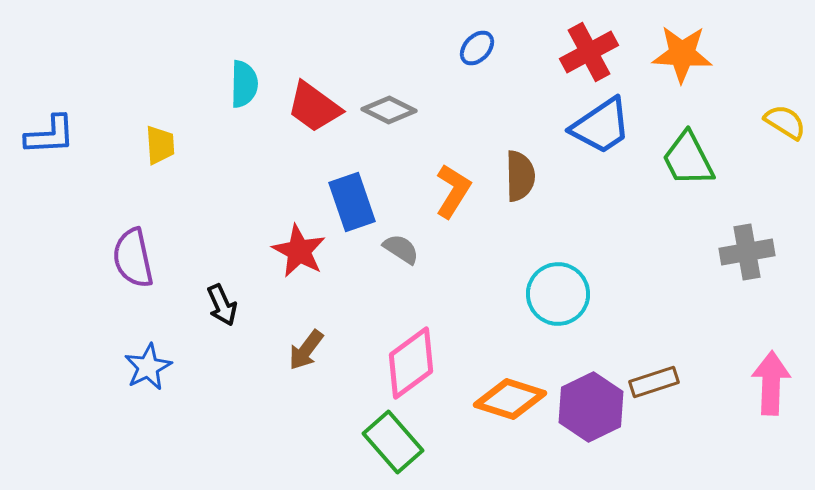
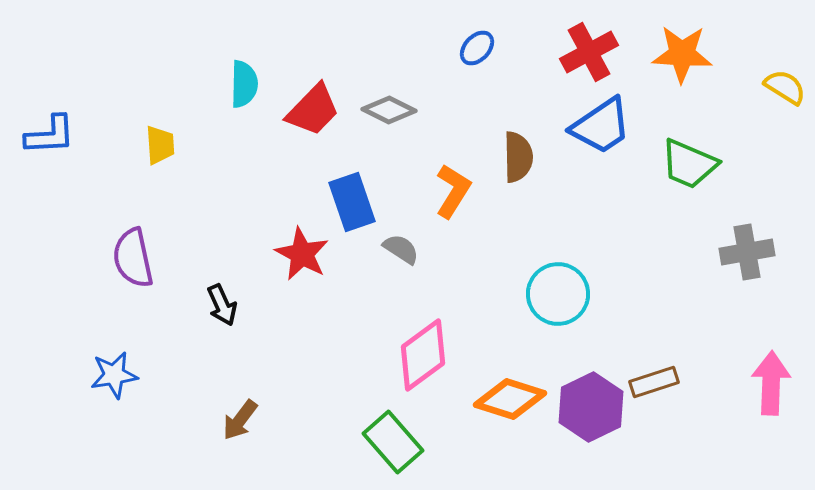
red trapezoid: moved 1 px left, 3 px down; rotated 82 degrees counterclockwise
yellow semicircle: moved 35 px up
green trapezoid: moved 1 px right, 5 px down; rotated 40 degrees counterclockwise
brown semicircle: moved 2 px left, 19 px up
red star: moved 3 px right, 3 px down
brown arrow: moved 66 px left, 70 px down
pink diamond: moved 12 px right, 8 px up
blue star: moved 34 px left, 8 px down; rotated 18 degrees clockwise
